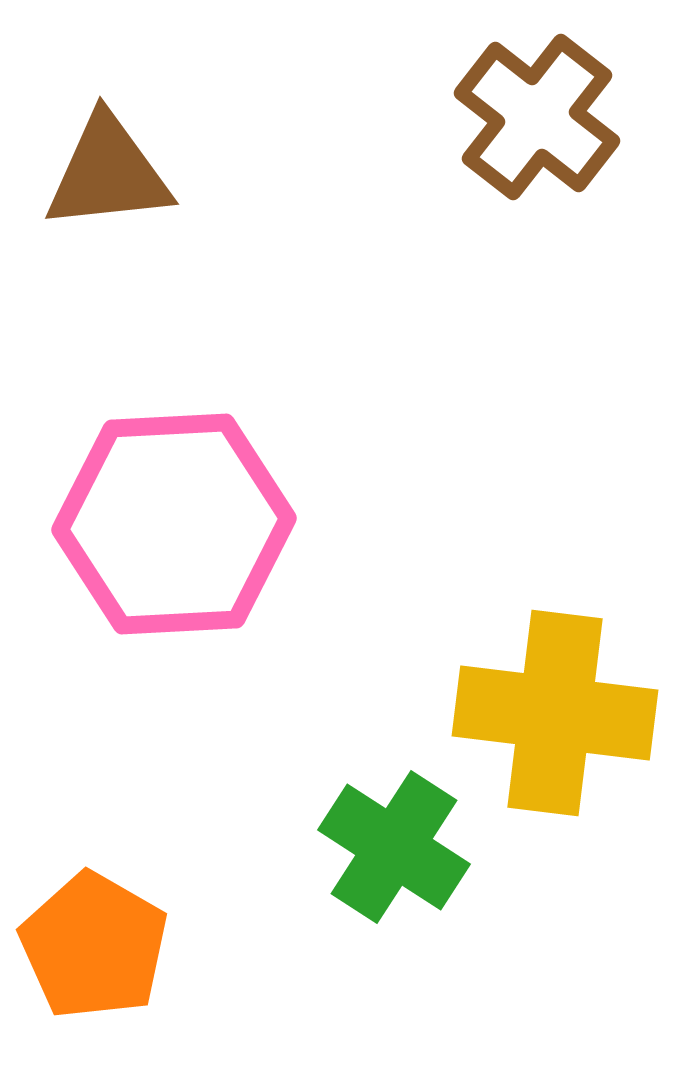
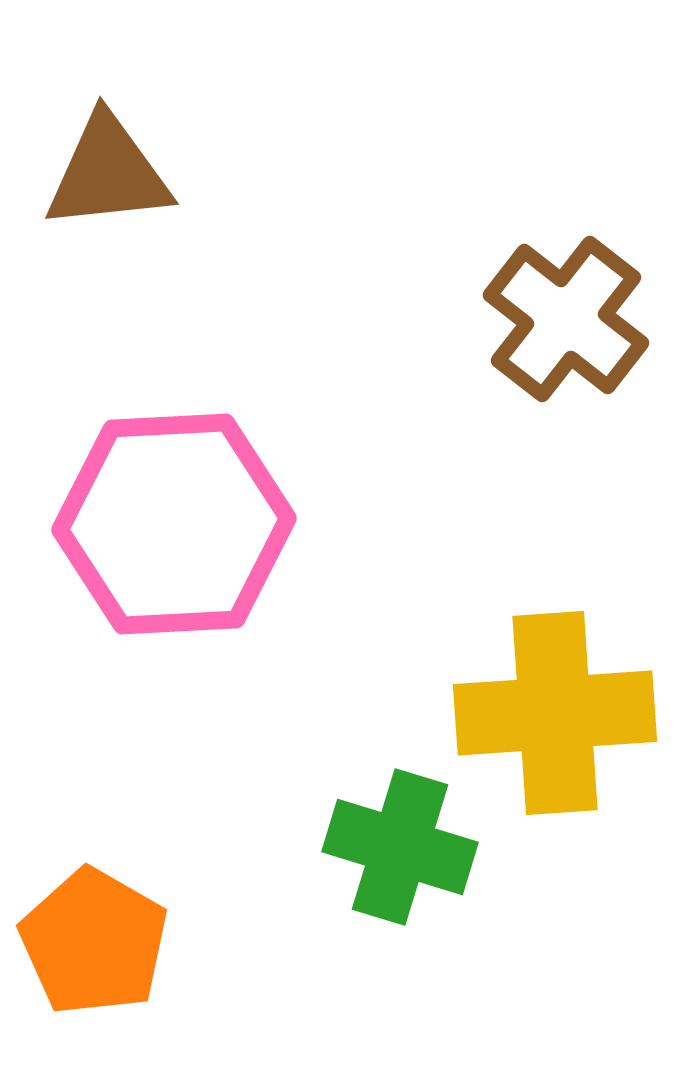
brown cross: moved 29 px right, 202 px down
yellow cross: rotated 11 degrees counterclockwise
green cross: moved 6 px right; rotated 16 degrees counterclockwise
orange pentagon: moved 4 px up
